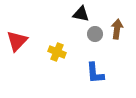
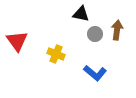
brown arrow: moved 1 px down
red triangle: rotated 20 degrees counterclockwise
yellow cross: moved 1 px left, 2 px down
blue L-shape: rotated 45 degrees counterclockwise
